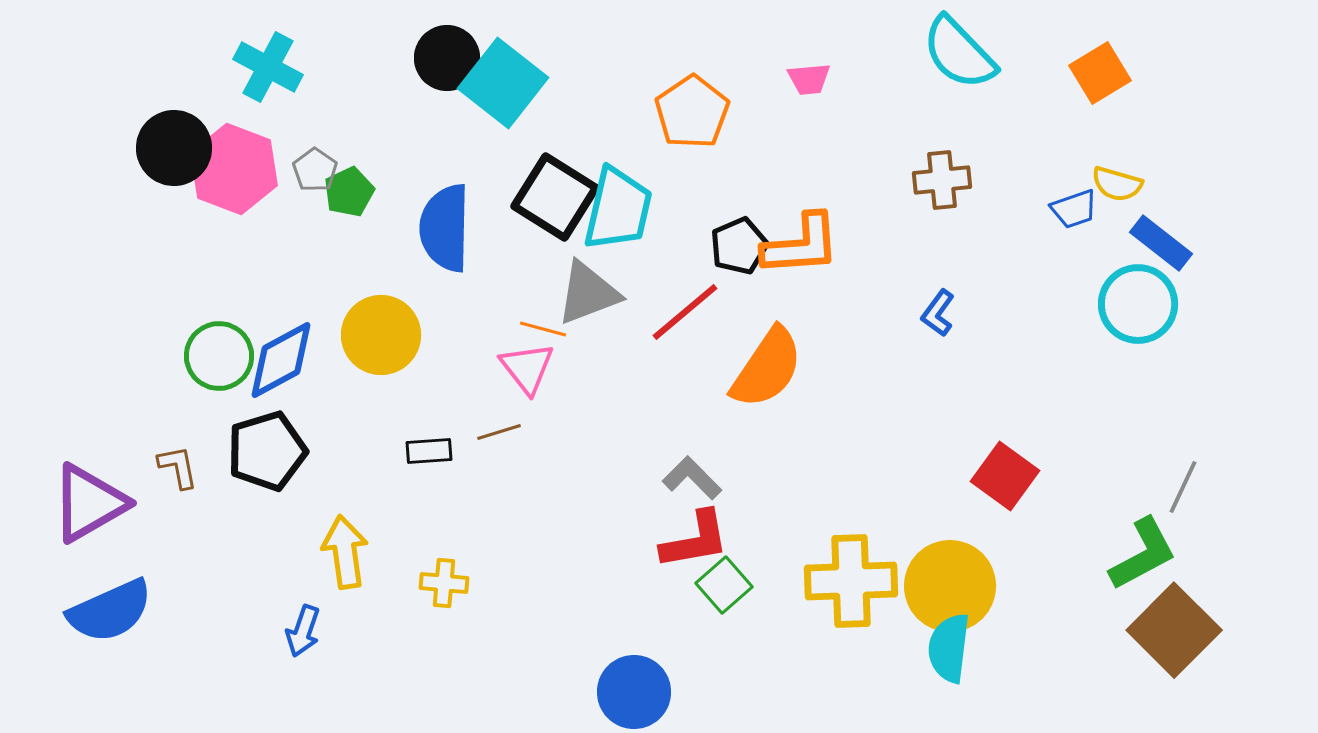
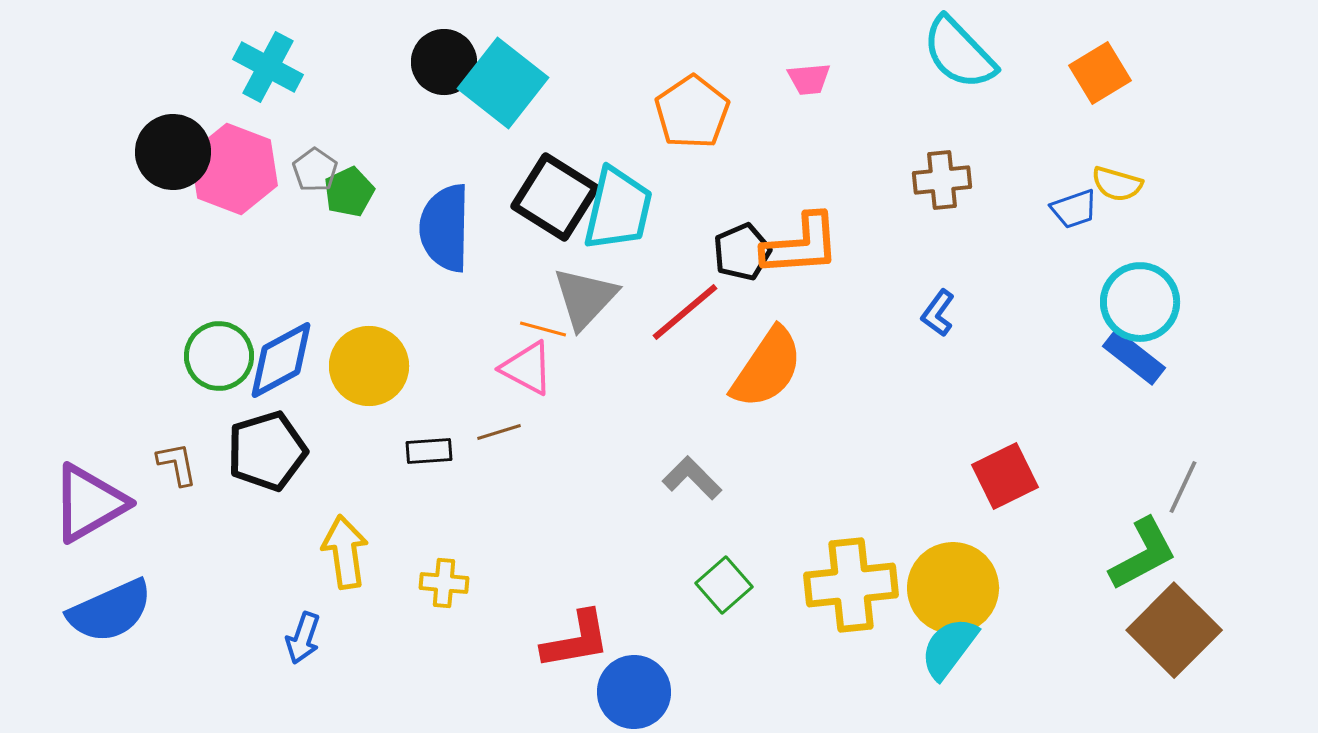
black circle at (447, 58): moved 3 px left, 4 px down
black circle at (174, 148): moved 1 px left, 4 px down
blue rectangle at (1161, 243): moved 27 px left, 114 px down
black pentagon at (739, 246): moved 3 px right, 6 px down
gray triangle at (588, 293): moved 3 px left, 5 px down; rotated 26 degrees counterclockwise
cyan circle at (1138, 304): moved 2 px right, 2 px up
yellow circle at (381, 335): moved 12 px left, 31 px down
pink triangle at (527, 368): rotated 24 degrees counterclockwise
brown L-shape at (178, 467): moved 1 px left, 3 px up
red square at (1005, 476): rotated 28 degrees clockwise
red L-shape at (695, 540): moved 119 px left, 100 px down
yellow cross at (851, 581): moved 4 px down; rotated 4 degrees counterclockwise
yellow circle at (950, 586): moved 3 px right, 2 px down
blue arrow at (303, 631): moved 7 px down
cyan semicircle at (949, 648): rotated 30 degrees clockwise
